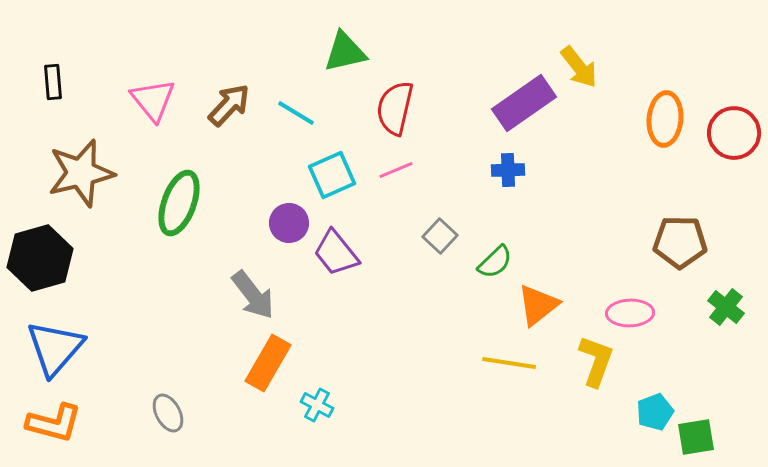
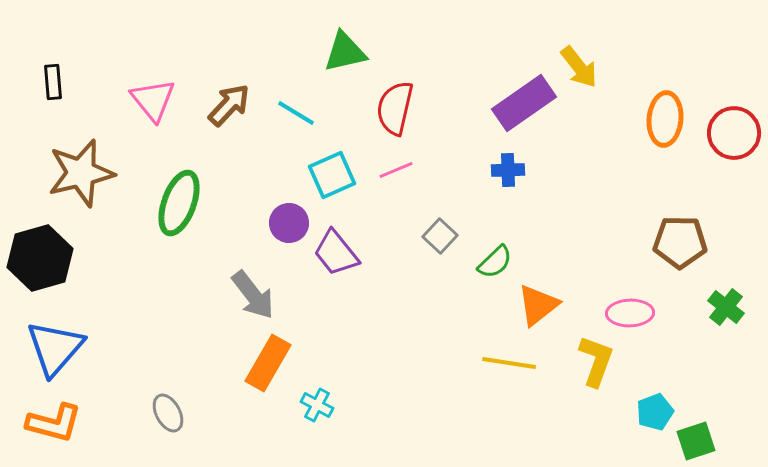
green square: moved 4 px down; rotated 9 degrees counterclockwise
